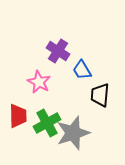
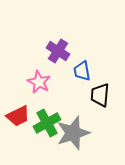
blue trapezoid: moved 1 px down; rotated 20 degrees clockwise
red trapezoid: rotated 65 degrees clockwise
